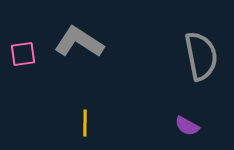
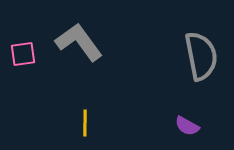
gray L-shape: rotated 21 degrees clockwise
